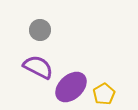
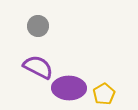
gray circle: moved 2 px left, 4 px up
purple ellipse: moved 2 px left, 1 px down; rotated 44 degrees clockwise
